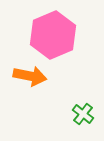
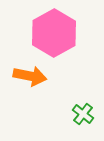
pink hexagon: moved 1 px right, 2 px up; rotated 6 degrees counterclockwise
